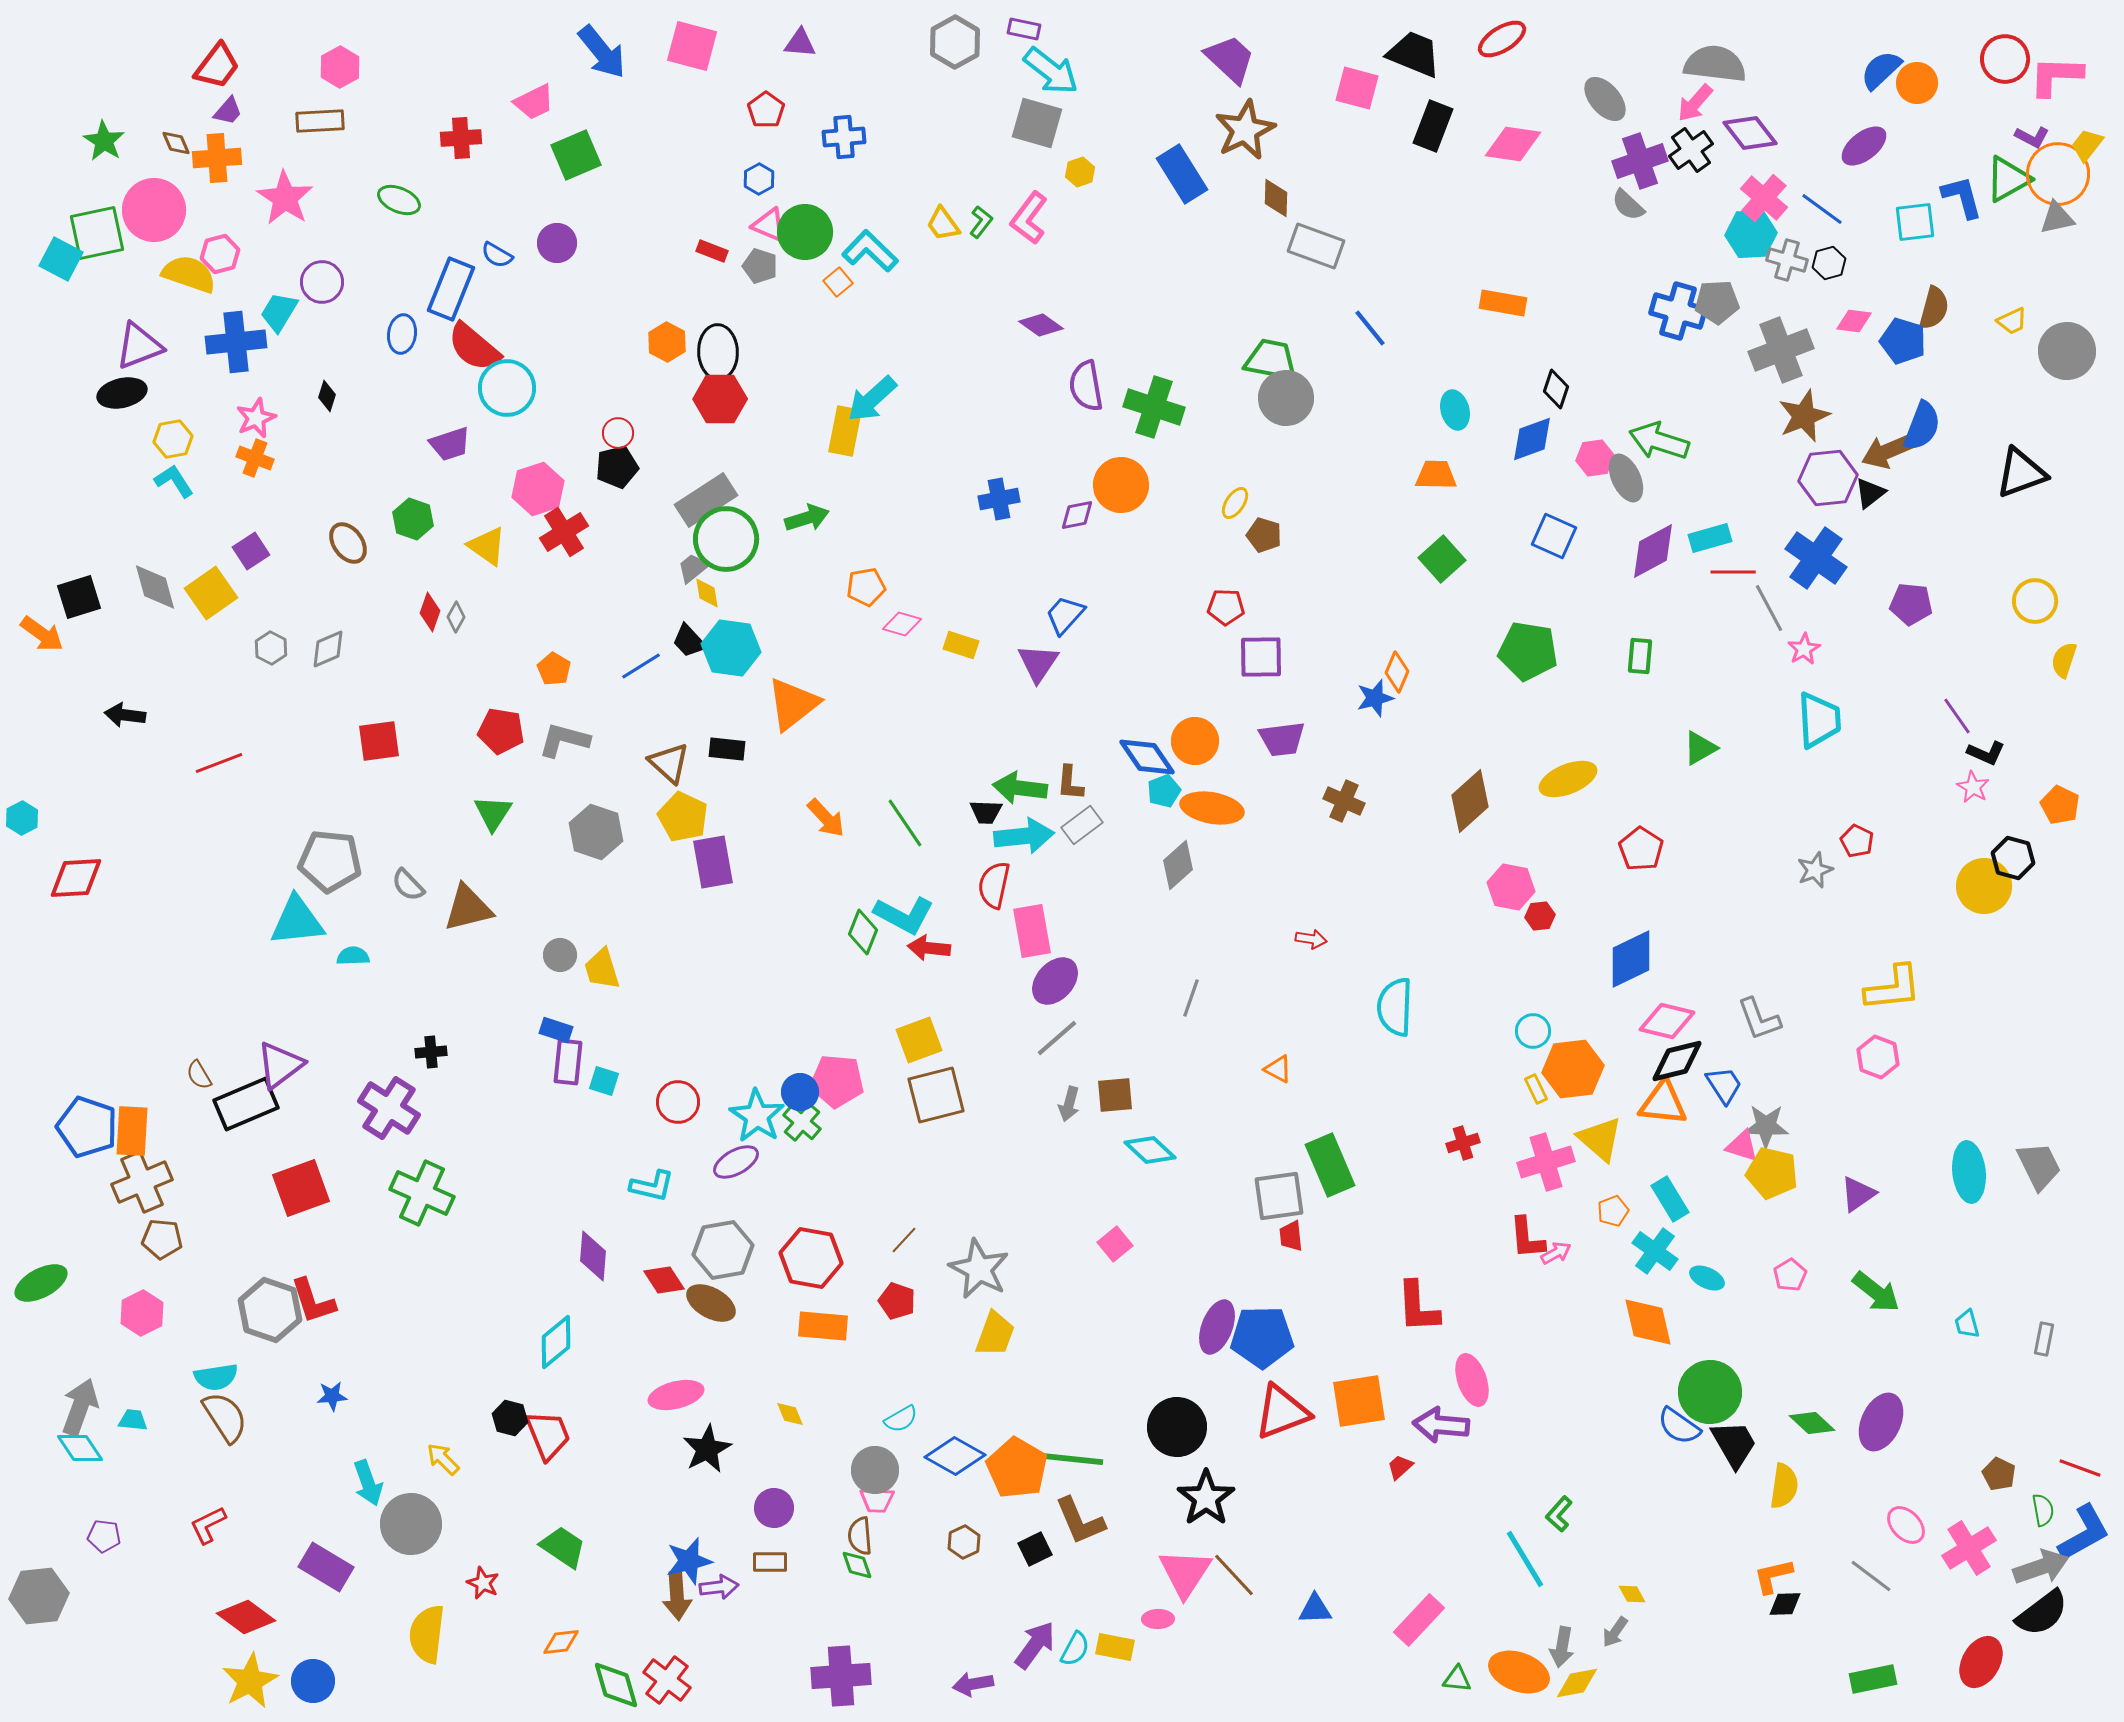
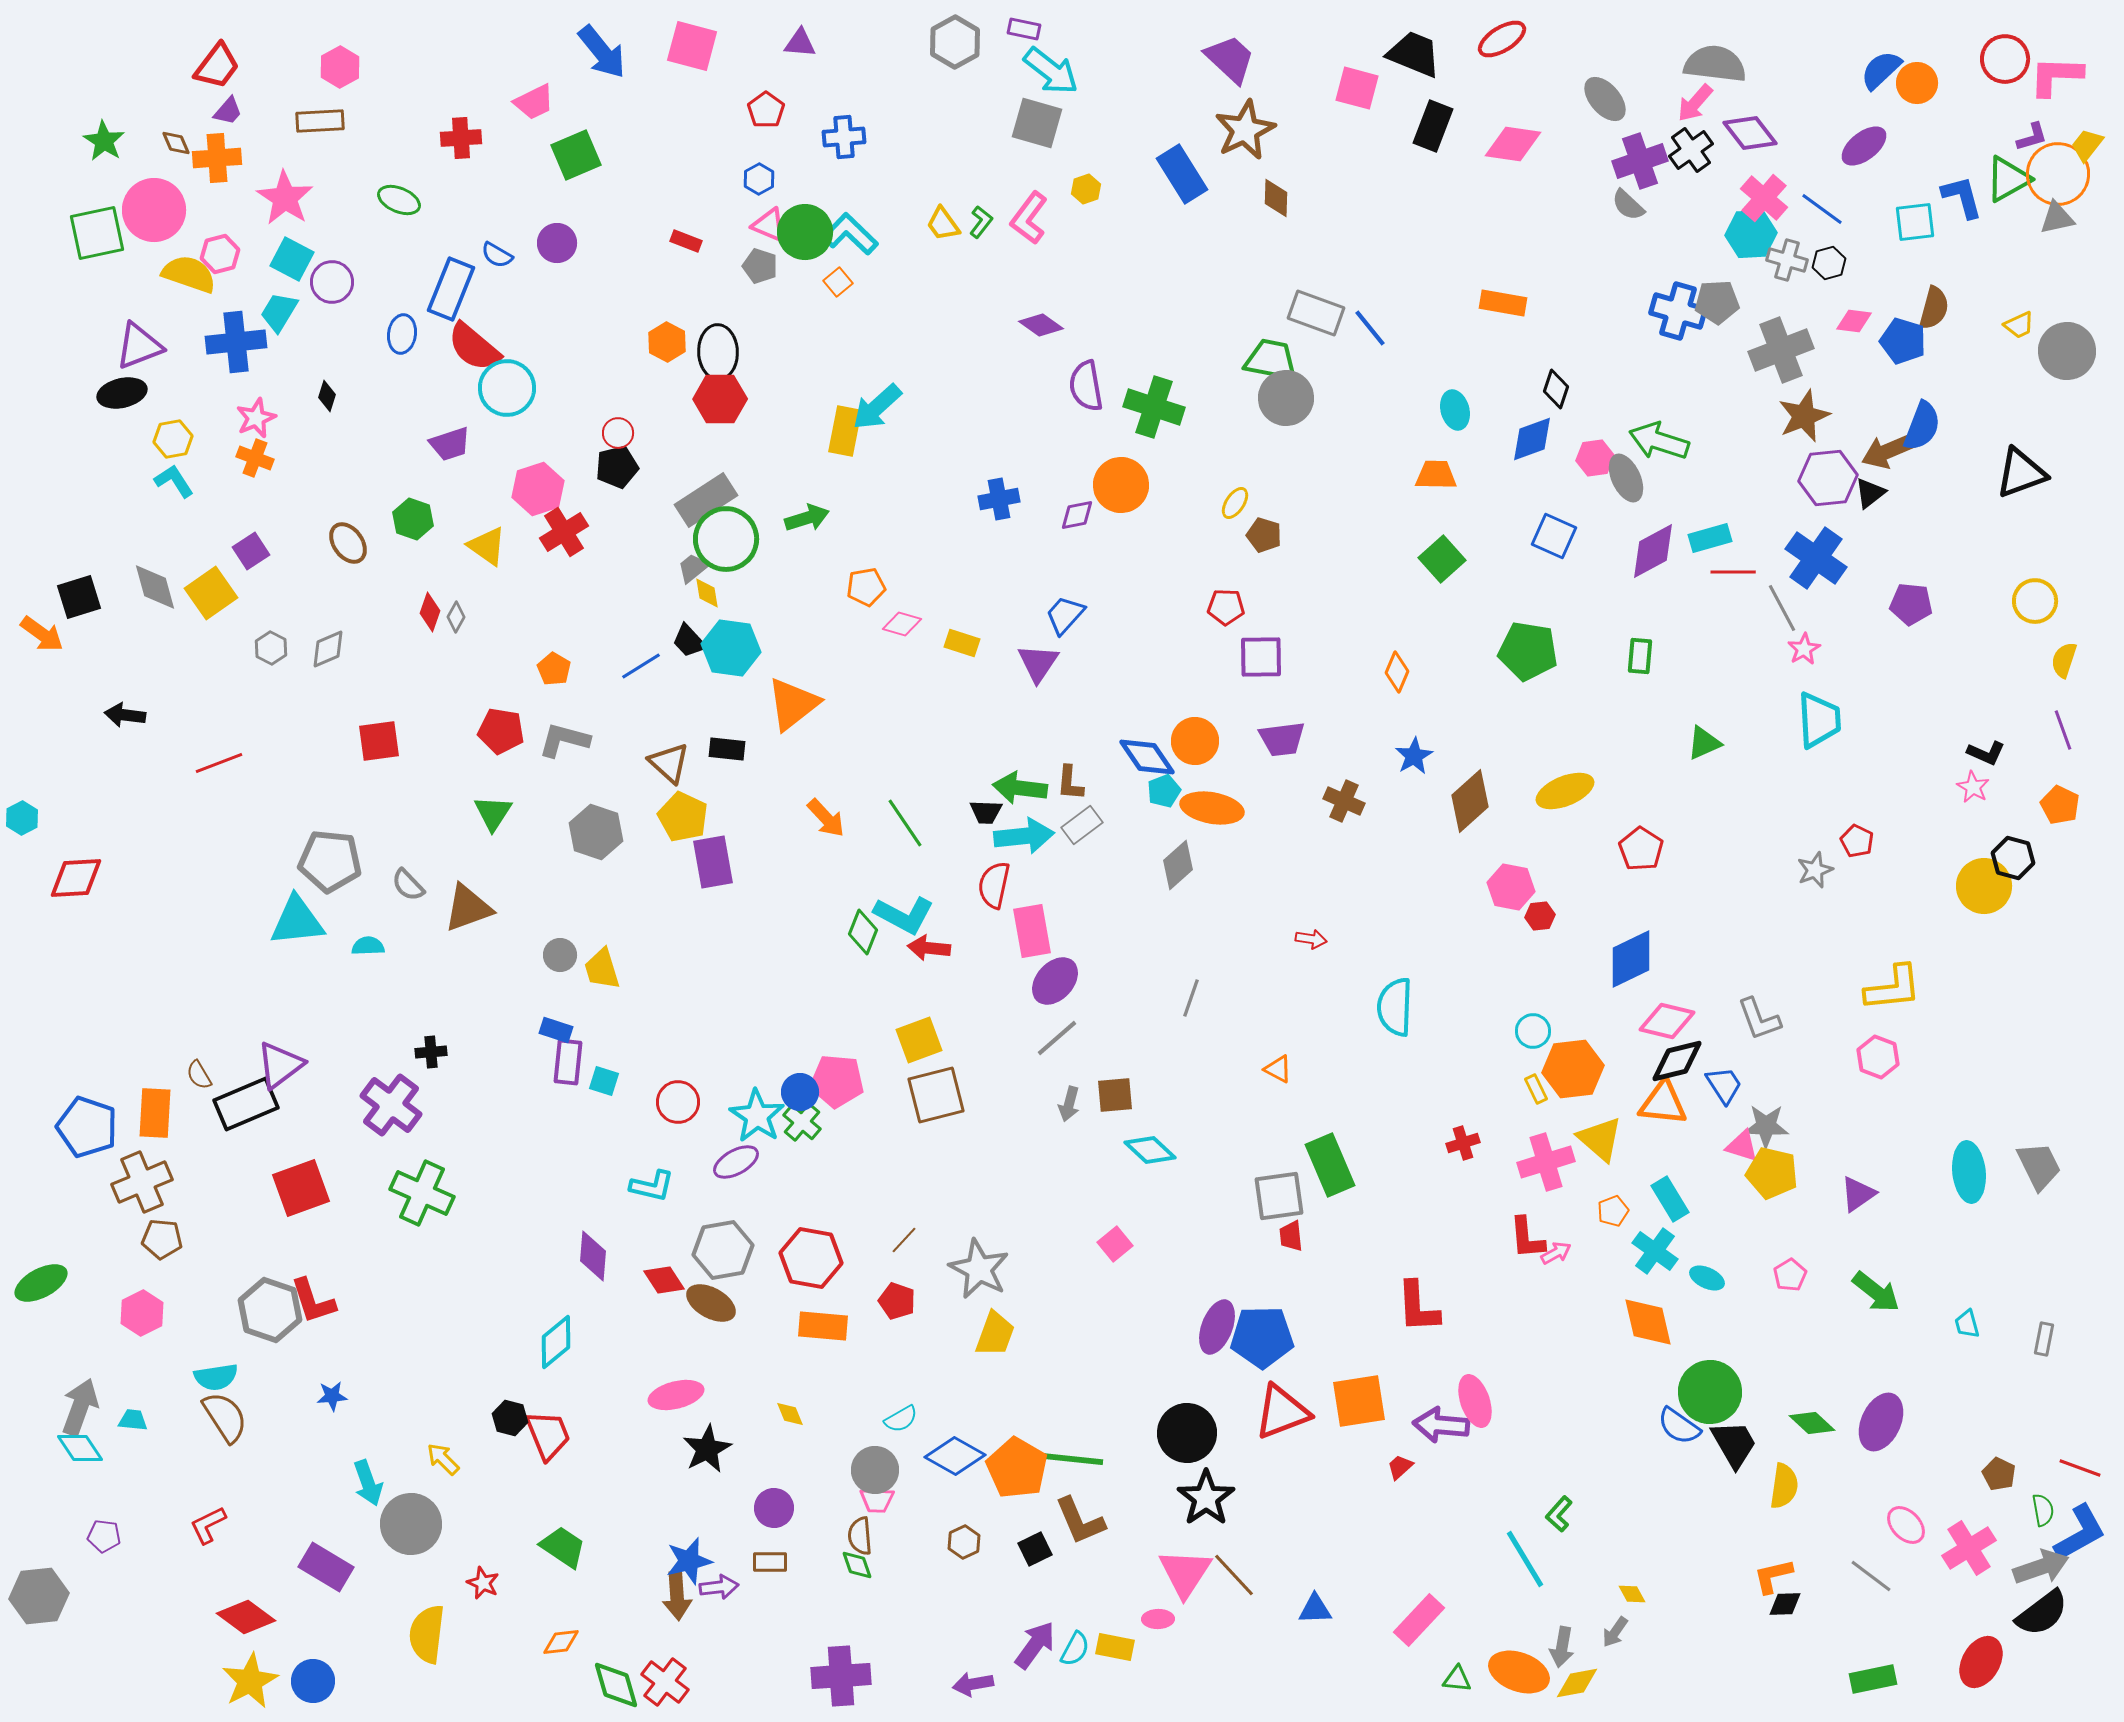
purple L-shape at (2032, 137): rotated 44 degrees counterclockwise
yellow hexagon at (1080, 172): moved 6 px right, 17 px down
gray rectangle at (1316, 246): moved 67 px down
red rectangle at (712, 251): moved 26 px left, 10 px up
cyan L-shape at (870, 251): moved 20 px left, 17 px up
cyan square at (61, 259): moved 231 px right
purple circle at (322, 282): moved 10 px right
yellow trapezoid at (2012, 321): moved 7 px right, 4 px down
cyan arrow at (872, 399): moved 5 px right, 8 px down
gray line at (1769, 608): moved 13 px right
yellow rectangle at (961, 645): moved 1 px right, 2 px up
blue star at (1375, 698): moved 39 px right, 58 px down; rotated 15 degrees counterclockwise
purple line at (1957, 716): moved 106 px right, 14 px down; rotated 15 degrees clockwise
green triangle at (1700, 748): moved 4 px right, 5 px up; rotated 6 degrees clockwise
yellow ellipse at (1568, 779): moved 3 px left, 12 px down
brown triangle at (468, 908): rotated 6 degrees counterclockwise
cyan semicircle at (353, 956): moved 15 px right, 10 px up
purple cross at (389, 1108): moved 2 px right, 3 px up; rotated 4 degrees clockwise
orange rectangle at (132, 1131): moved 23 px right, 18 px up
pink ellipse at (1472, 1380): moved 3 px right, 21 px down
black circle at (1177, 1427): moved 10 px right, 6 px down
blue L-shape at (2084, 1533): moved 4 px left
red cross at (667, 1680): moved 2 px left, 2 px down
